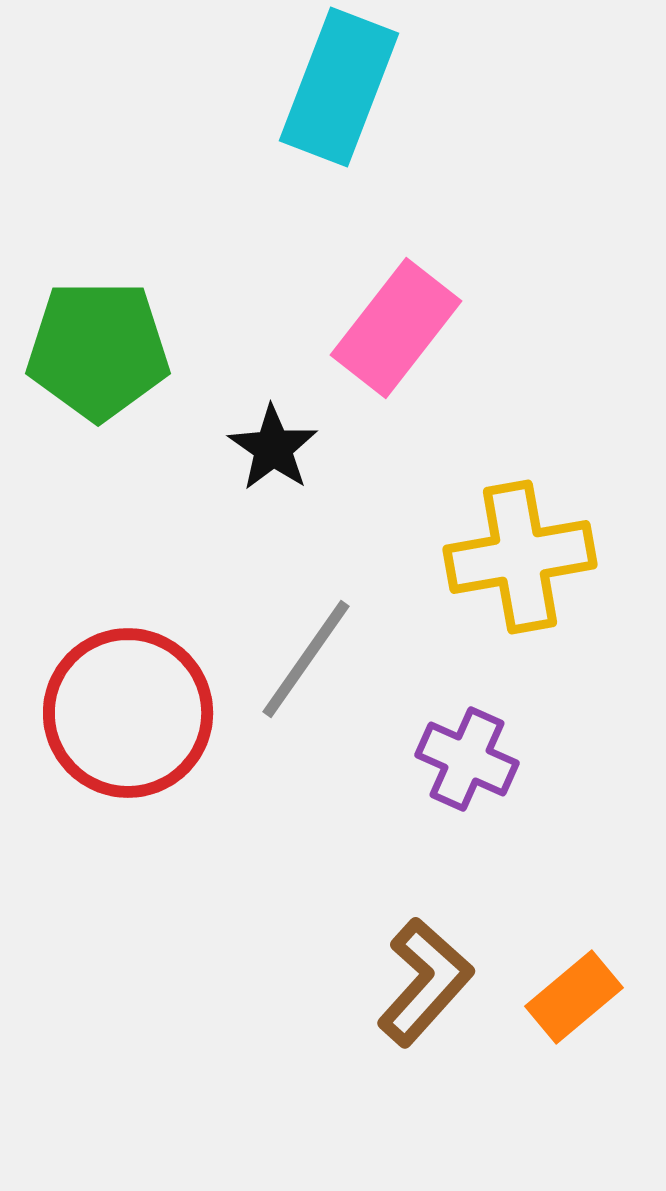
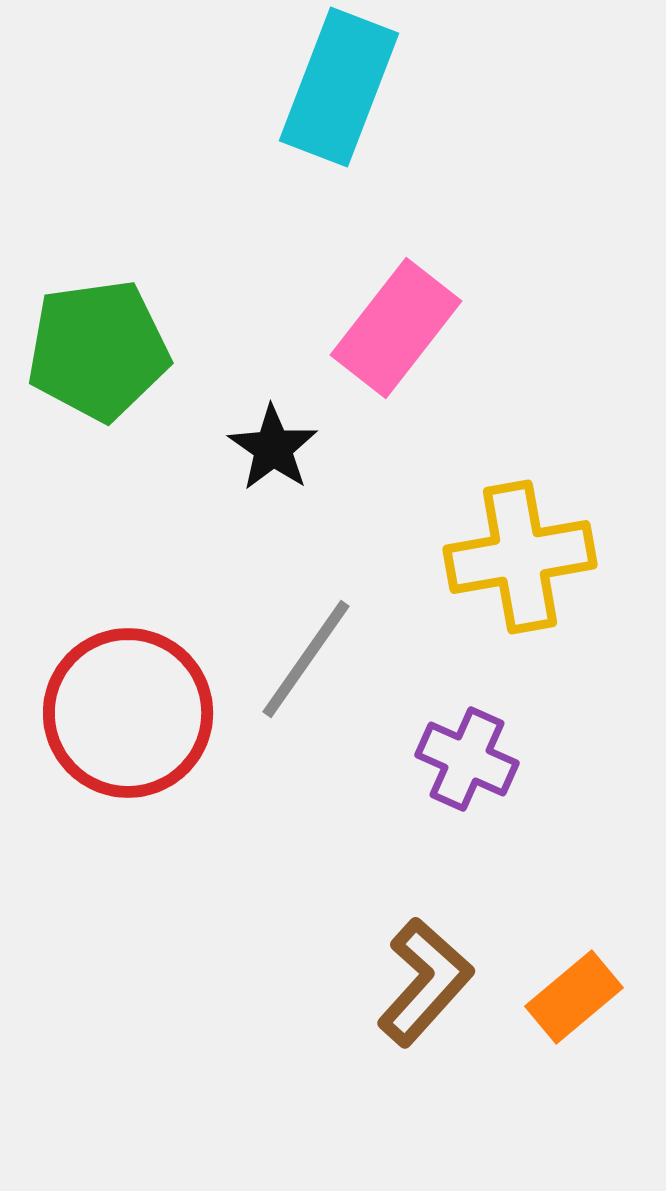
green pentagon: rotated 8 degrees counterclockwise
